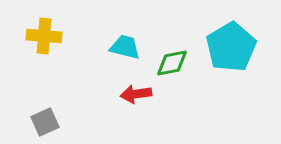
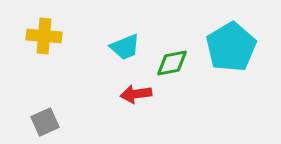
cyan trapezoid: rotated 144 degrees clockwise
